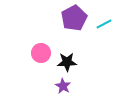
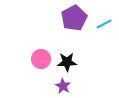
pink circle: moved 6 px down
